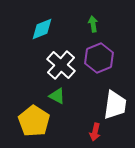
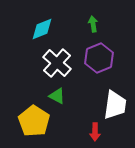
white cross: moved 4 px left, 2 px up
red arrow: rotated 12 degrees counterclockwise
